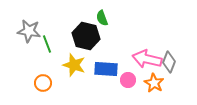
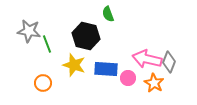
green semicircle: moved 6 px right, 4 px up
pink circle: moved 2 px up
